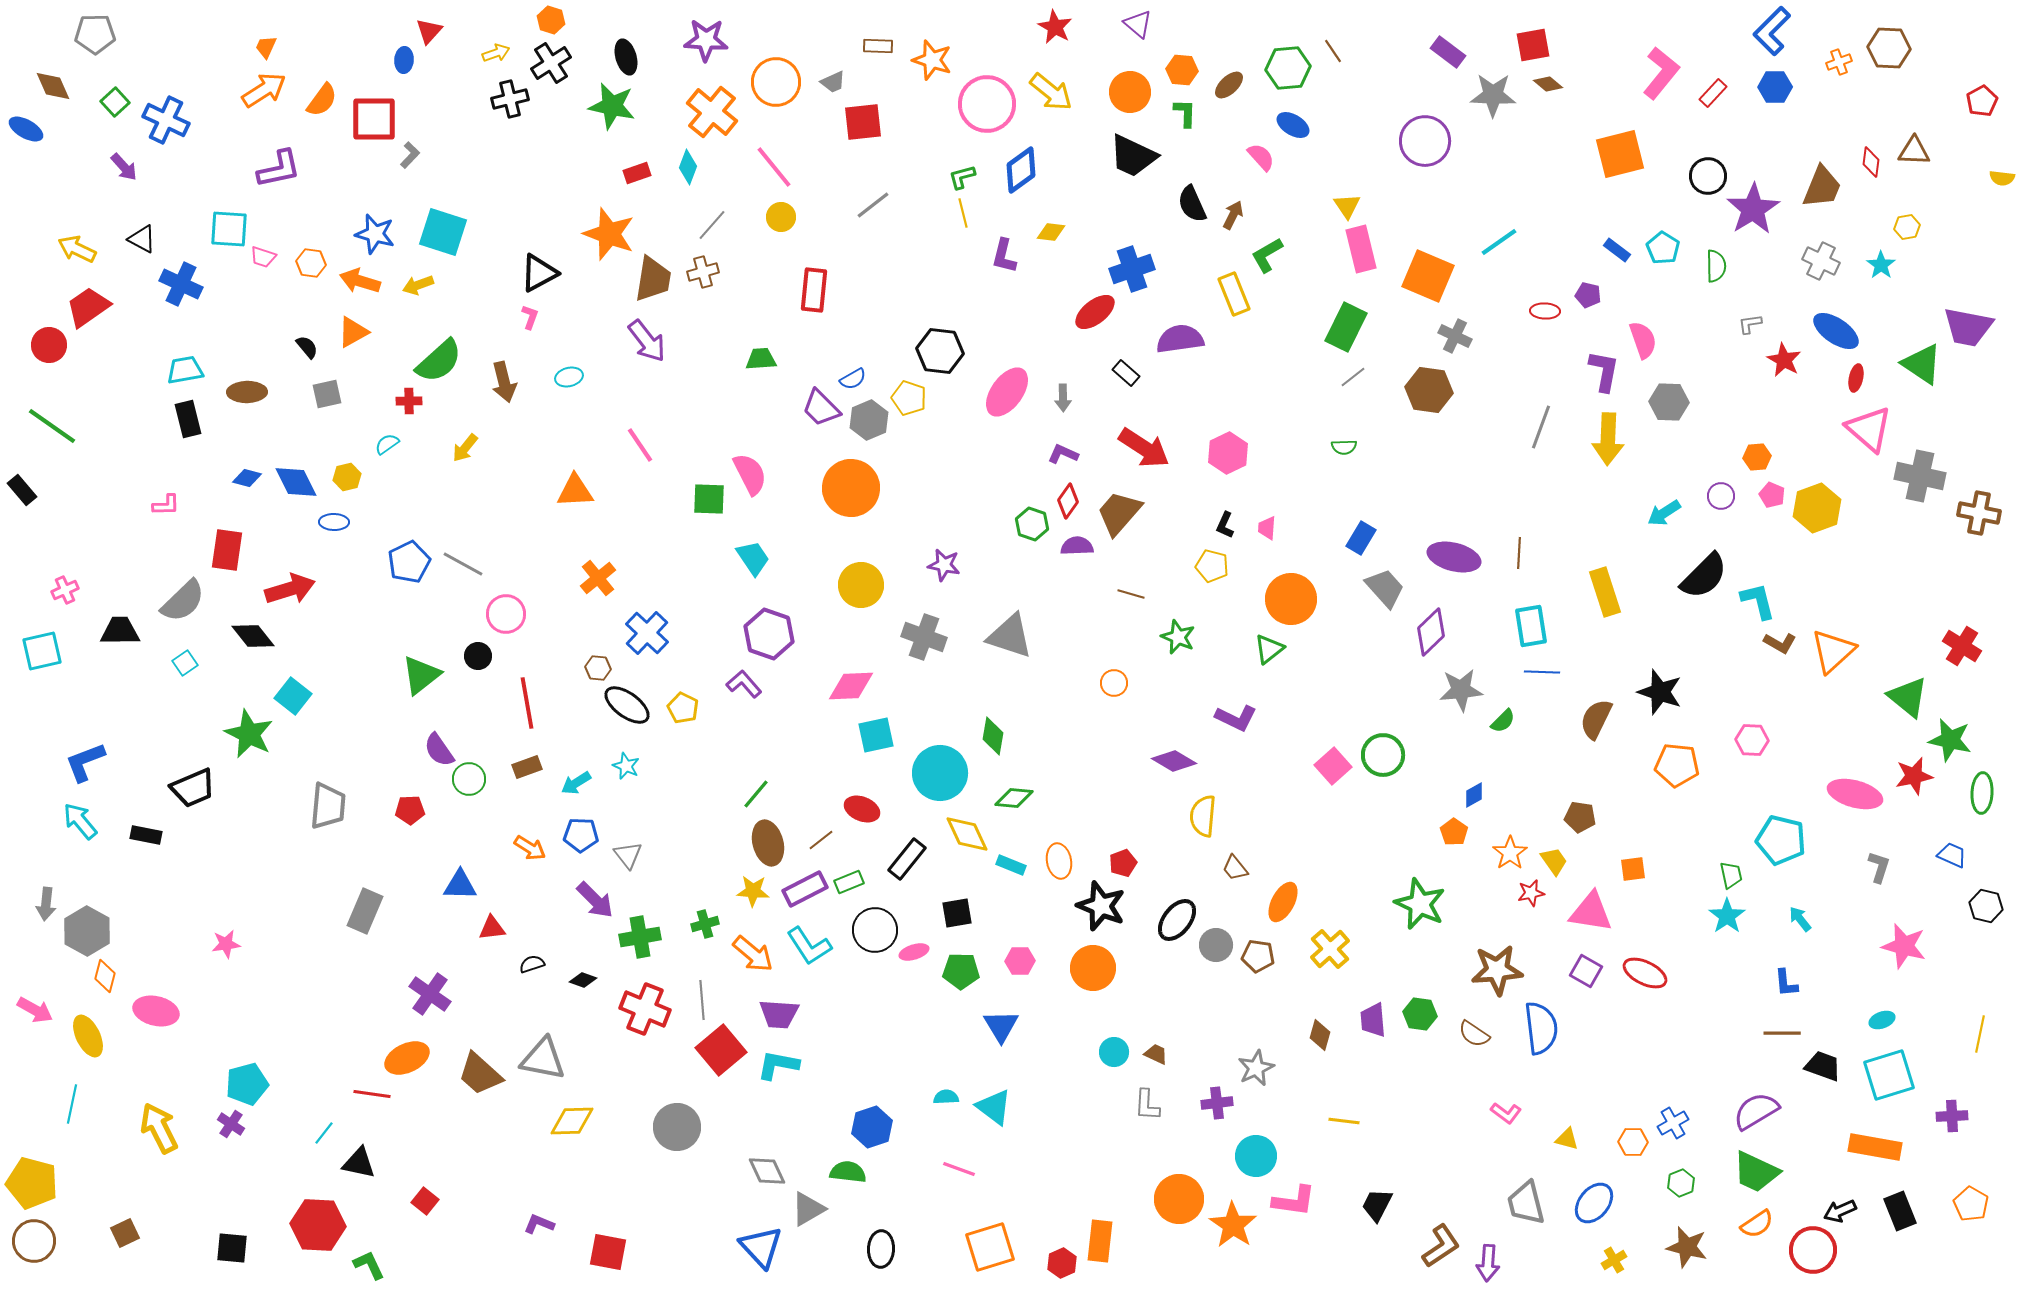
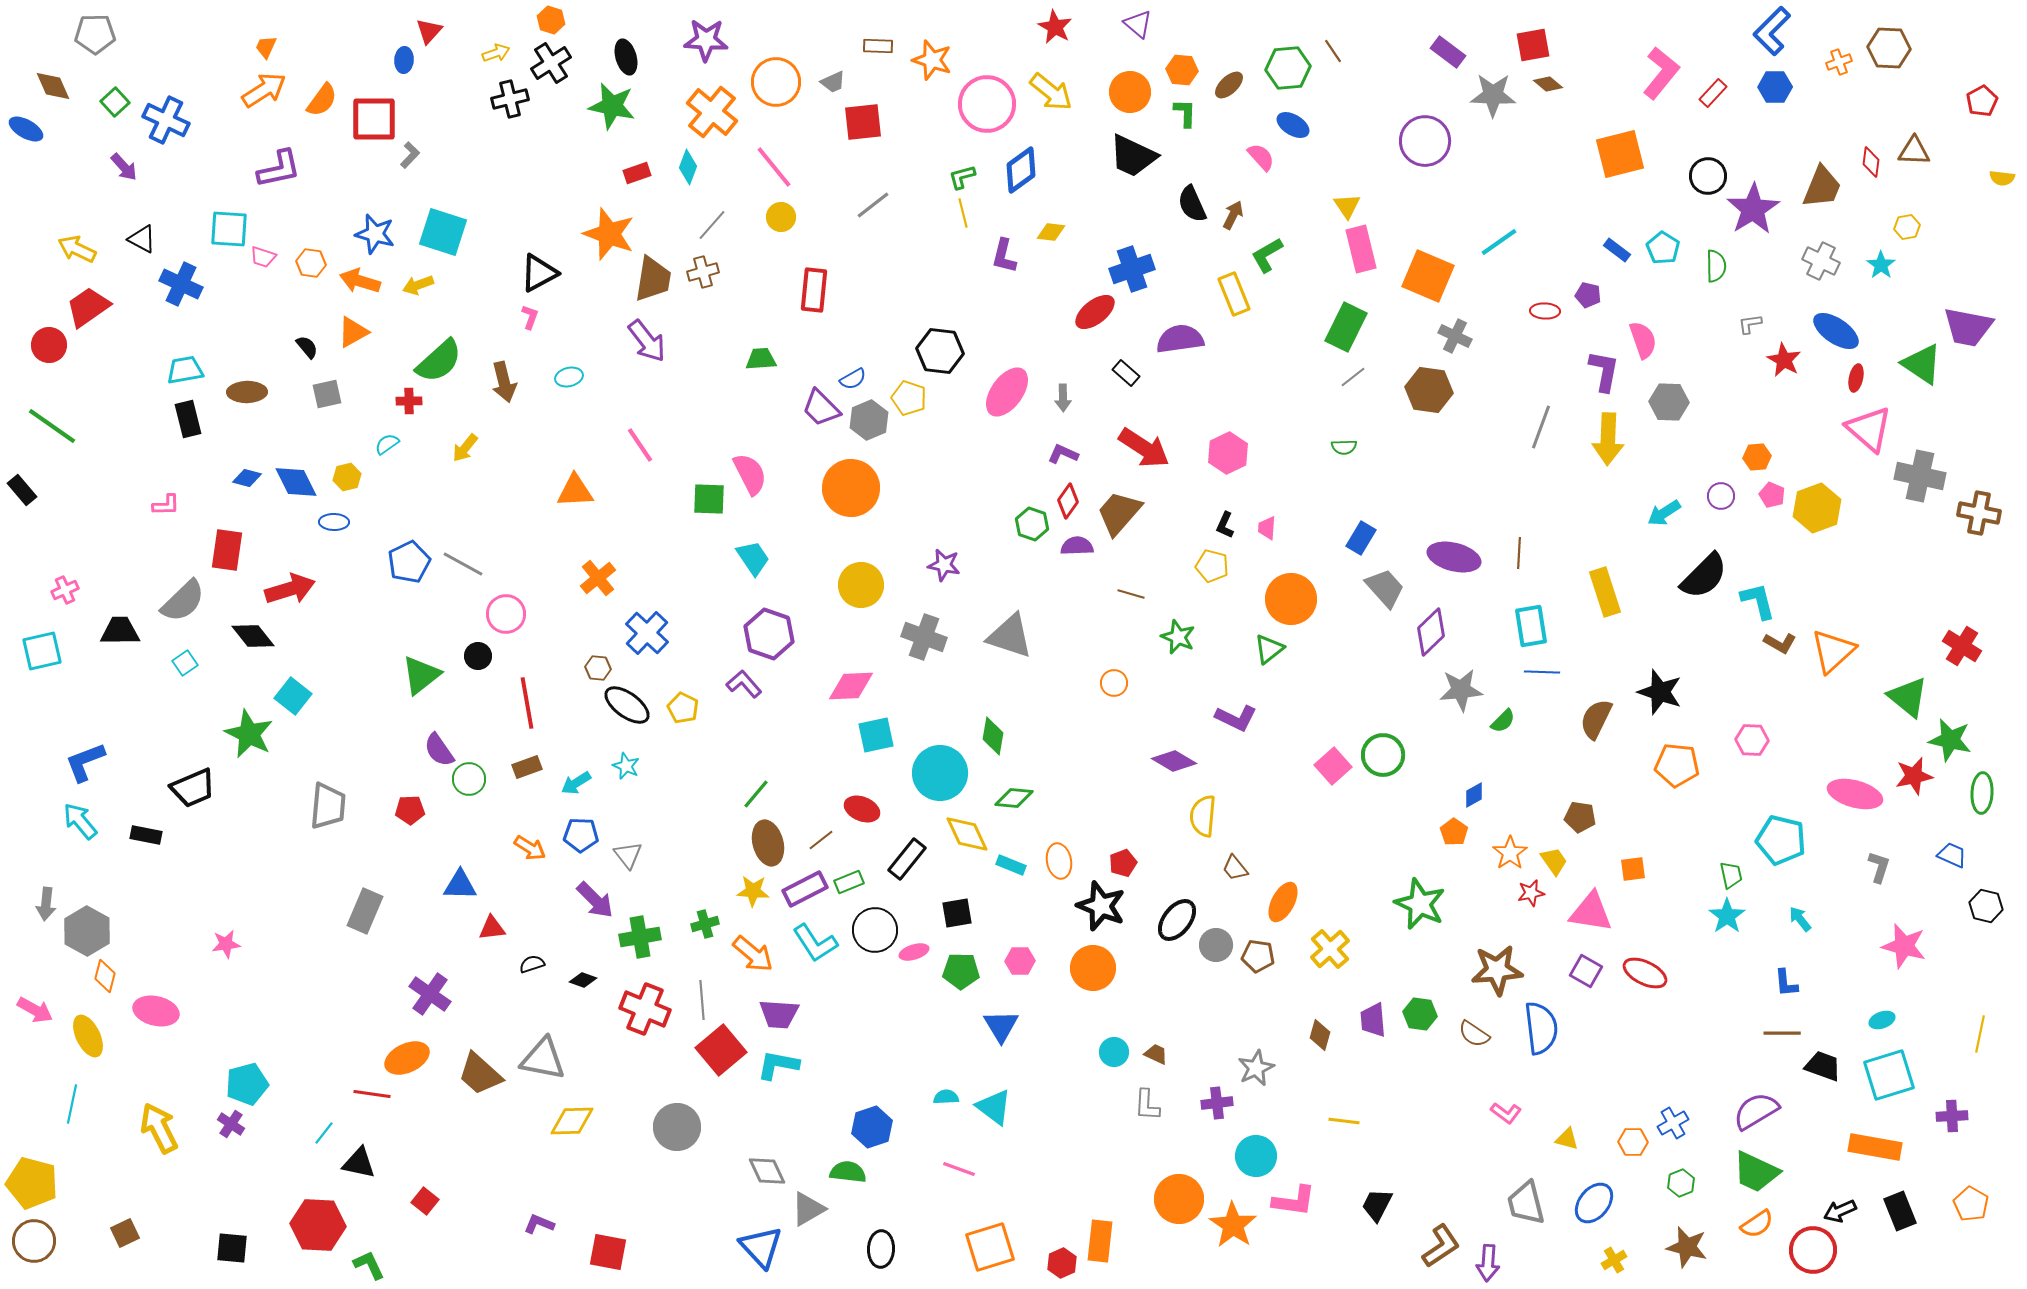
cyan L-shape at (809, 946): moved 6 px right, 3 px up
